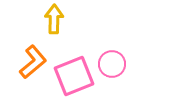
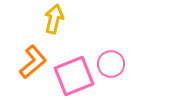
yellow arrow: rotated 12 degrees clockwise
pink circle: moved 1 px left
